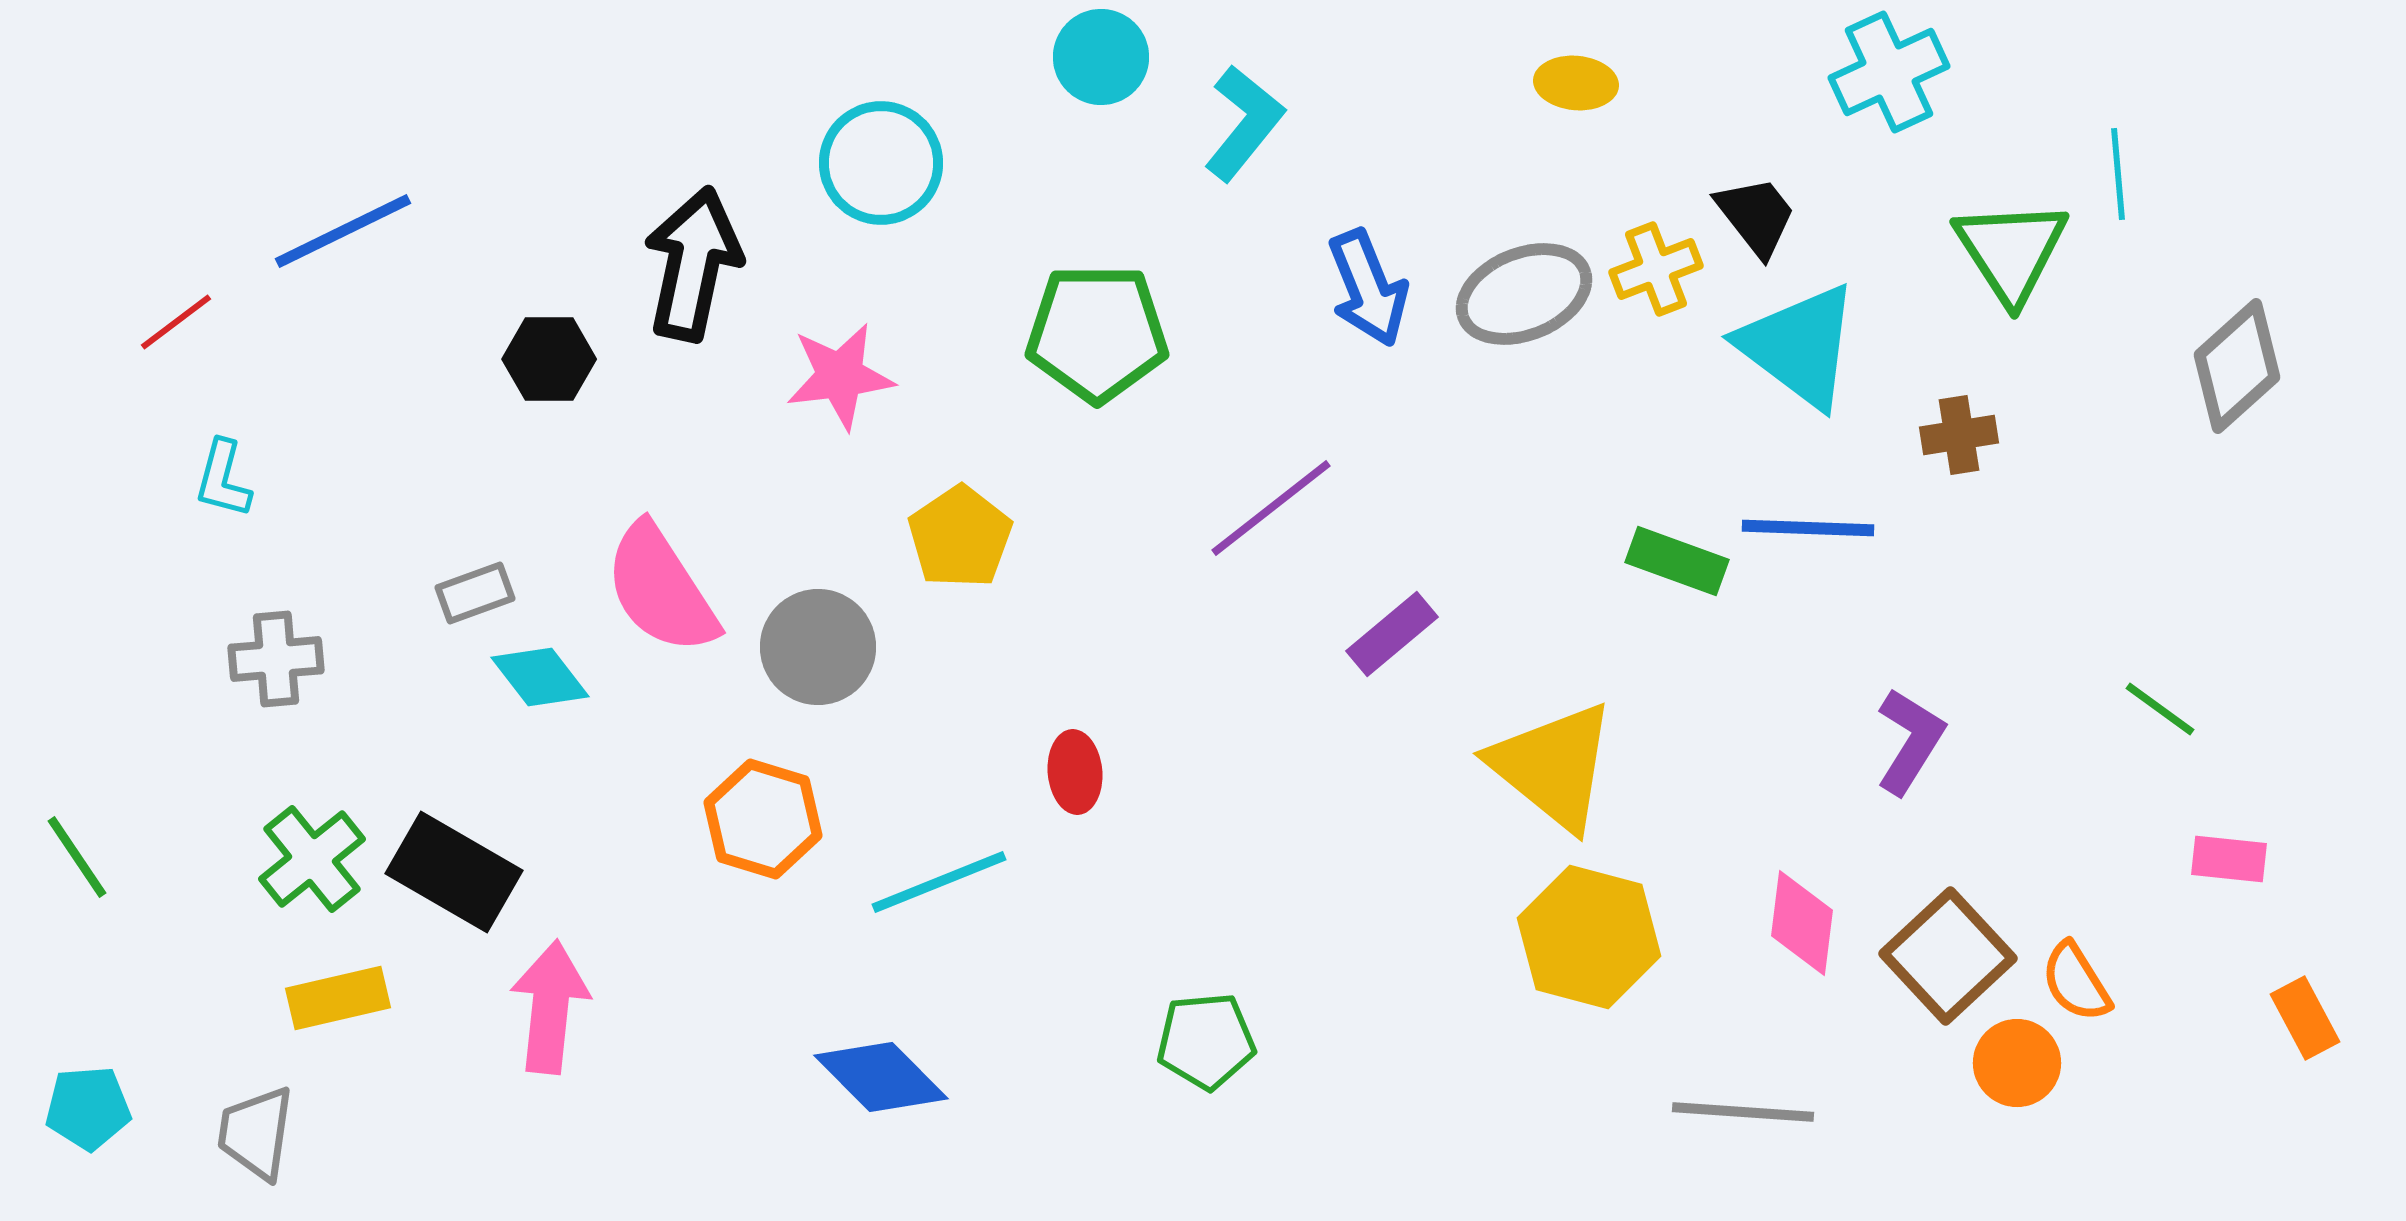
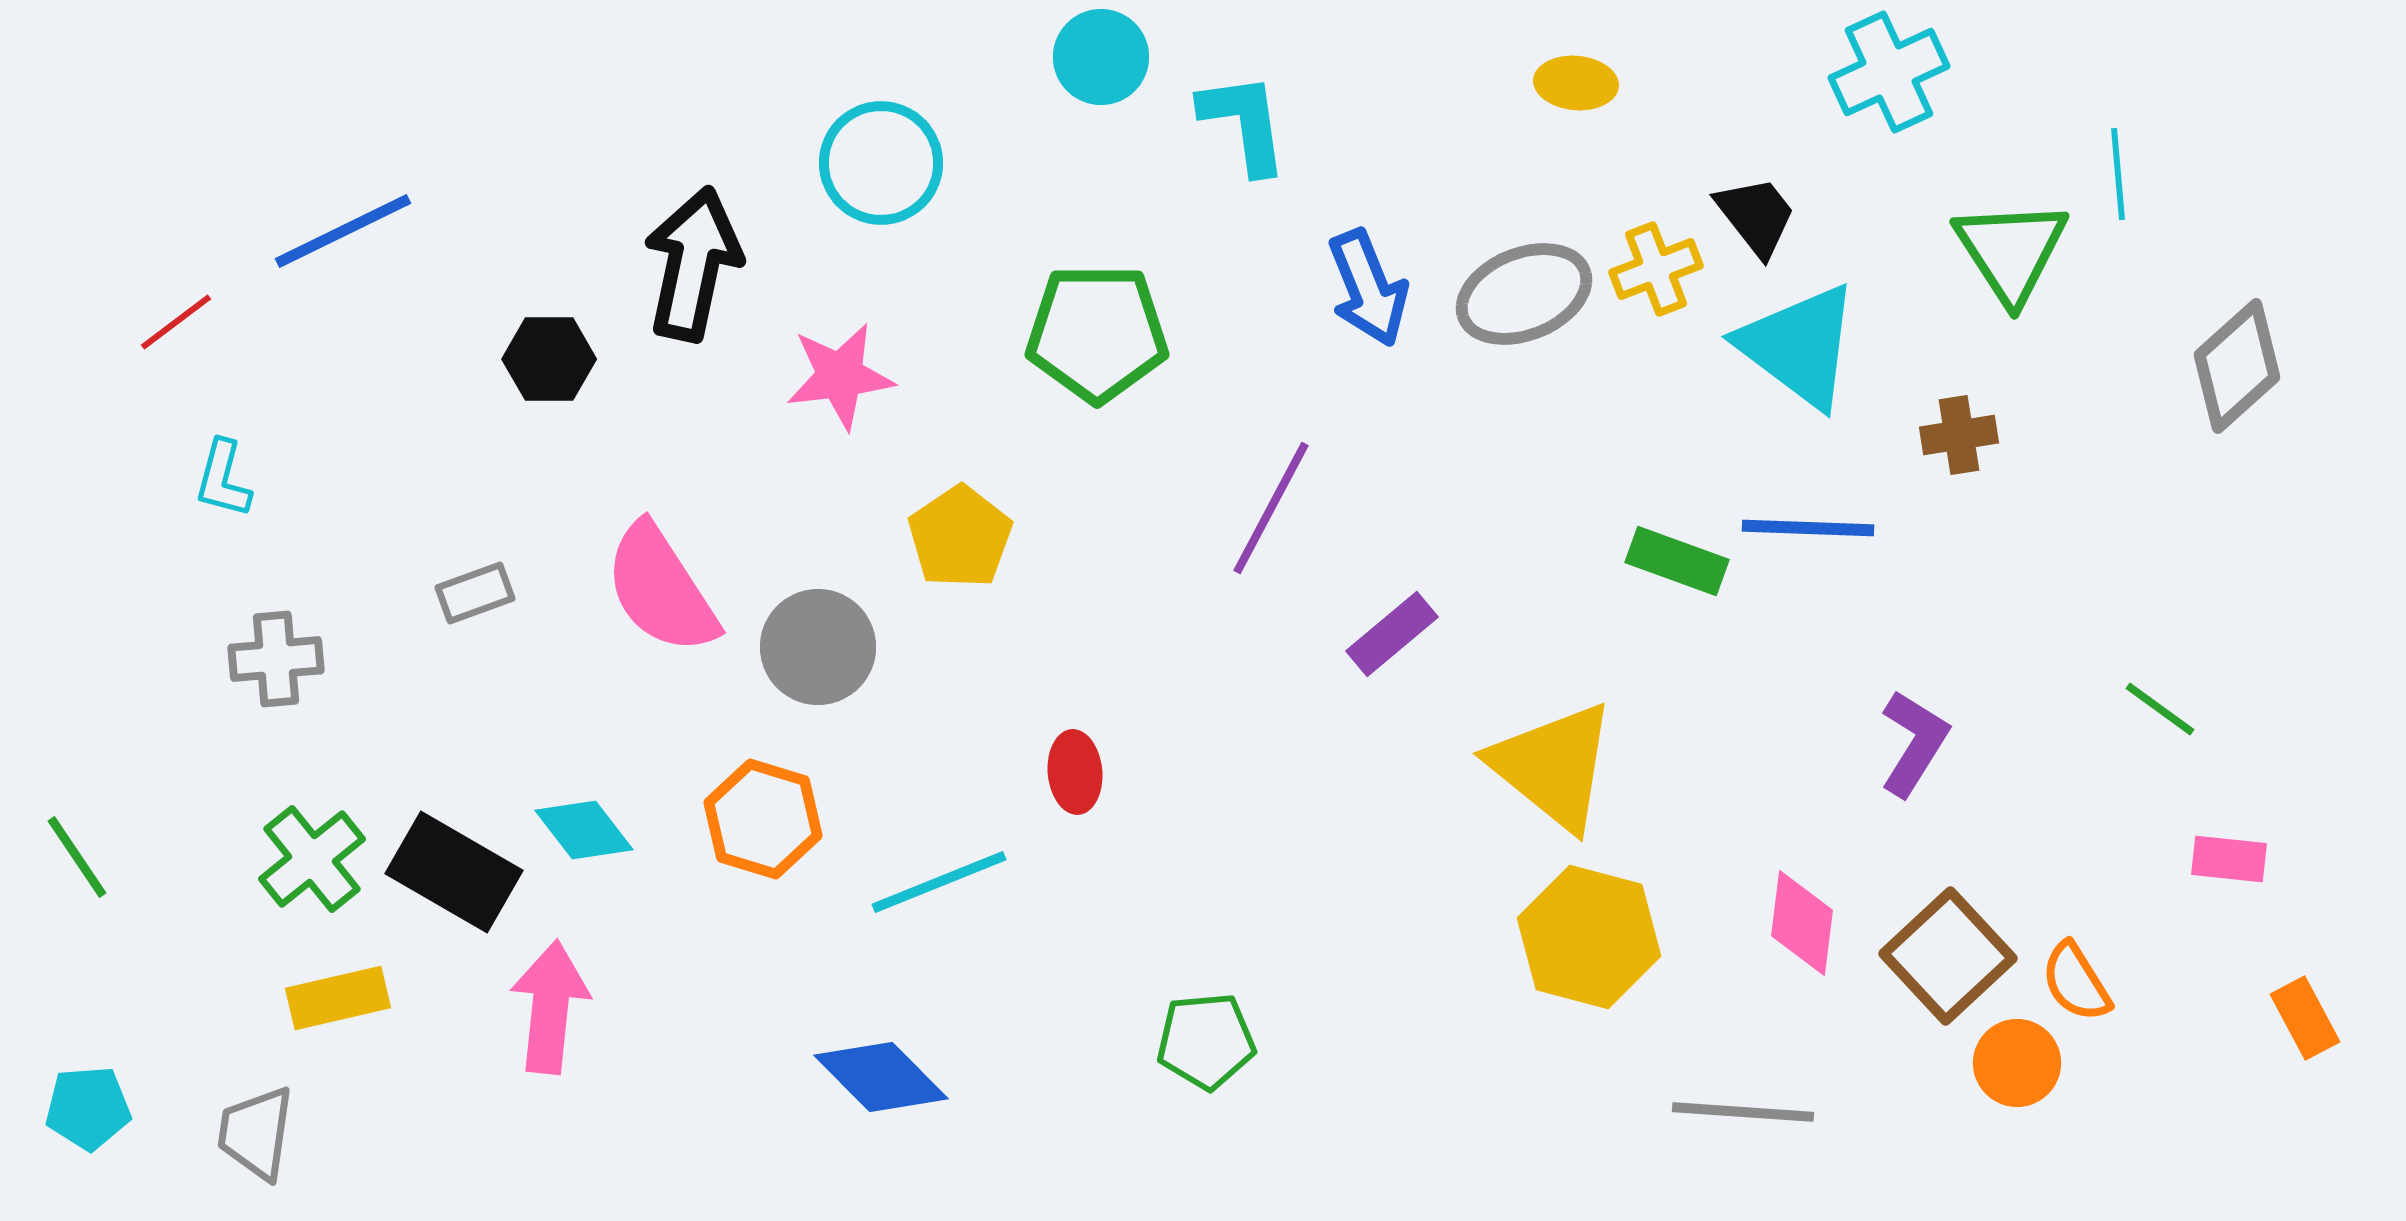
cyan L-shape at (1244, 123): rotated 47 degrees counterclockwise
purple line at (1271, 508): rotated 24 degrees counterclockwise
cyan diamond at (540, 677): moved 44 px right, 153 px down
purple L-shape at (1910, 741): moved 4 px right, 2 px down
